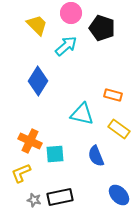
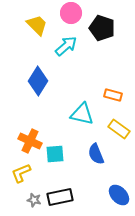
blue semicircle: moved 2 px up
